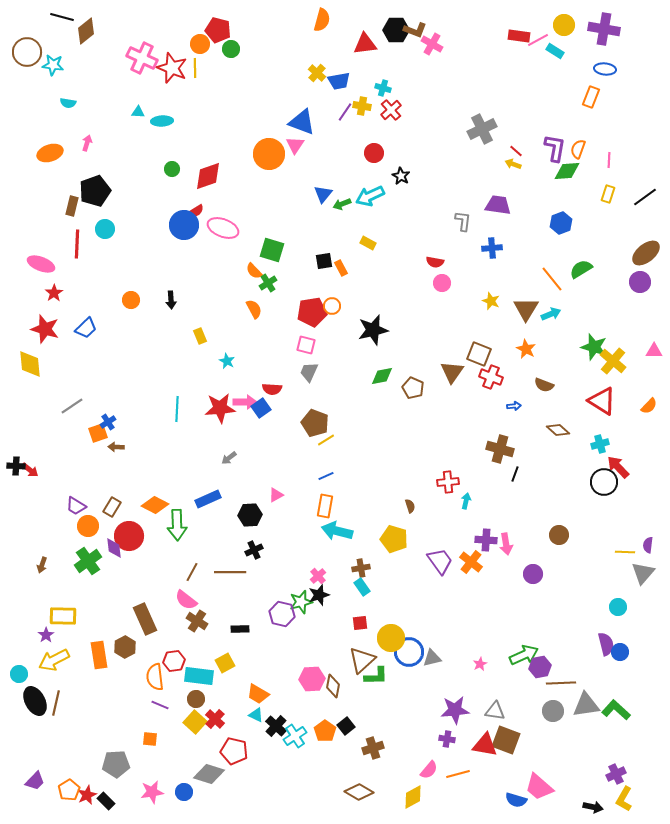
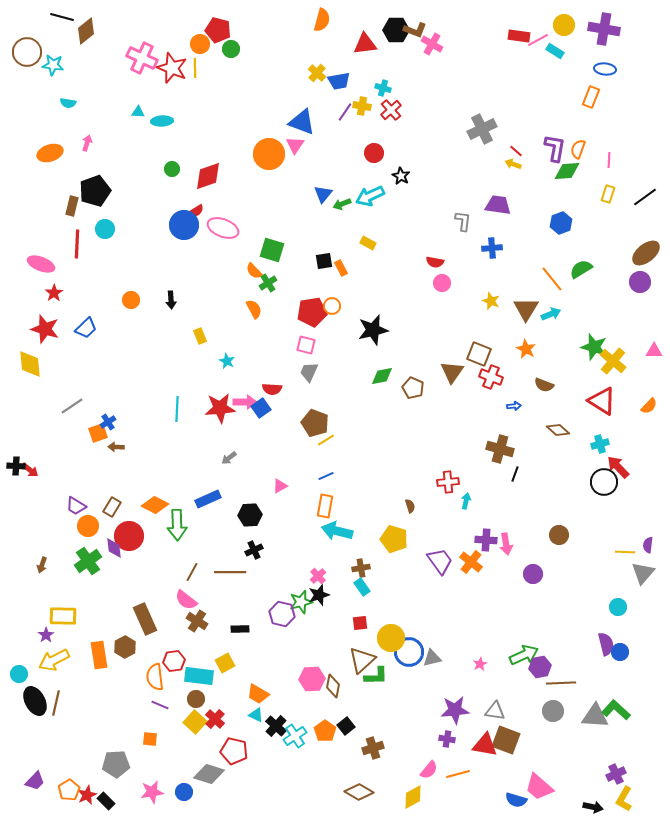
pink triangle at (276, 495): moved 4 px right, 9 px up
gray triangle at (586, 705): moved 9 px right, 11 px down; rotated 12 degrees clockwise
